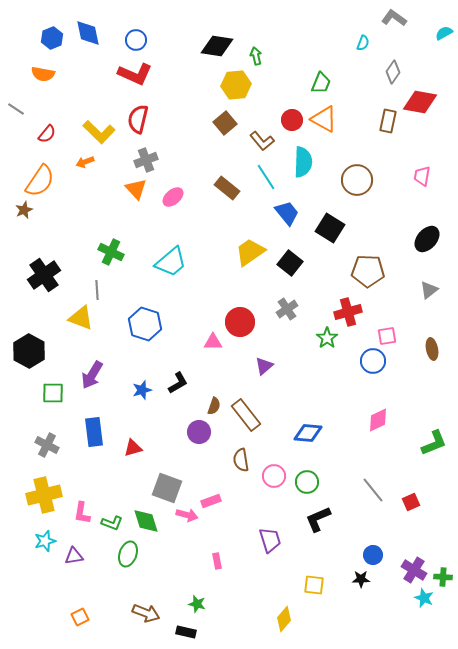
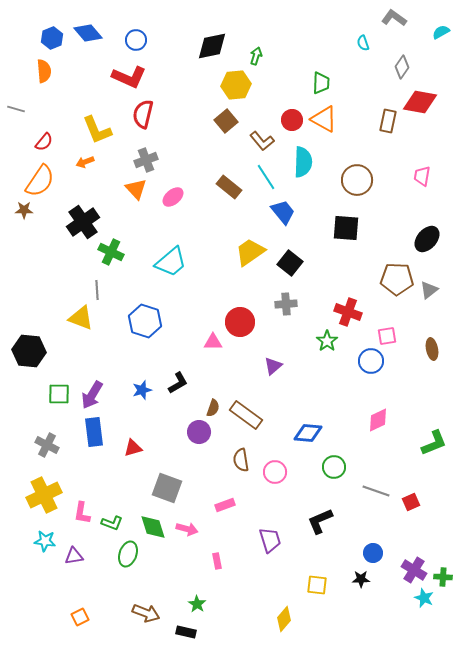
blue diamond at (88, 33): rotated 28 degrees counterclockwise
cyan semicircle at (444, 33): moved 3 px left, 1 px up
cyan semicircle at (363, 43): rotated 140 degrees clockwise
black diamond at (217, 46): moved 5 px left; rotated 20 degrees counterclockwise
green arrow at (256, 56): rotated 30 degrees clockwise
gray diamond at (393, 72): moved 9 px right, 5 px up
orange semicircle at (43, 74): moved 1 px right, 3 px up; rotated 105 degrees counterclockwise
red L-shape at (135, 74): moved 6 px left, 3 px down
green trapezoid at (321, 83): rotated 20 degrees counterclockwise
gray line at (16, 109): rotated 18 degrees counterclockwise
red semicircle at (138, 119): moved 5 px right, 5 px up
brown square at (225, 123): moved 1 px right, 2 px up
yellow L-shape at (99, 132): moved 2 px left, 2 px up; rotated 24 degrees clockwise
red semicircle at (47, 134): moved 3 px left, 8 px down
brown rectangle at (227, 188): moved 2 px right, 1 px up
brown star at (24, 210): rotated 24 degrees clockwise
blue trapezoid at (287, 213): moved 4 px left, 1 px up
black square at (330, 228): moved 16 px right; rotated 28 degrees counterclockwise
brown pentagon at (368, 271): moved 29 px right, 8 px down
black cross at (44, 275): moved 39 px right, 53 px up
gray cross at (287, 309): moved 1 px left, 5 px up; rotated 30 degrees clockwise
red cross at (348, 312): rotated 36 degrees clockwise
blue hexagon at (145, 324): moved 3 px up
green star at (327, 338): moved 3 px down
black hexagon at (29, 351): rotated 24 degrees counterclockwise
blue circle at (373, 361): moved 2 px left
purple triangle at (264, 366): moved 9 px right
purple arrow at (92, 375): moved 20 px down
green square at (53, 393): moved 6 px right, 1 px down
brown semicircle at (214, 406): moved 1 px left, 2 px down
brown rectangle at (246, 415): rotated 16 degrees counterclockwise
pink circle at (274, 476): moved 1 px right, 4 px up
green circle at (307, 482): moved 27 px right, 15 px up
gray line at (373, 490): moved 3 px right, 1 px down; rotated 32 degrees counterclockwise
yellow cross at (44, 495): rotated 12 degrees counterclockwise
pink rectangle at (211, 501): moved 14 px right, 4 px down
pink arrow at (187, 515): moved 14 px down
black L-shape at (318, 519): moved 2 px right, 2 px down
green diamond at (146, 521): moved 7 px right, 6 px down
cyan star at (45, 541): rotated 25 degrees clockwise
blue circle at (373, 555): moved 2 px up
yellow square at (314, 585): moved 3 px right
green star at (197, 604): rotated 18 degrees clockwise
